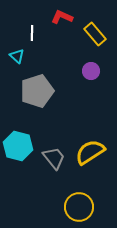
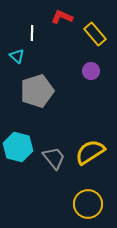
cyan hexagon: moved 1 px down
yellow circle: moved 9 px right, 3 px up
